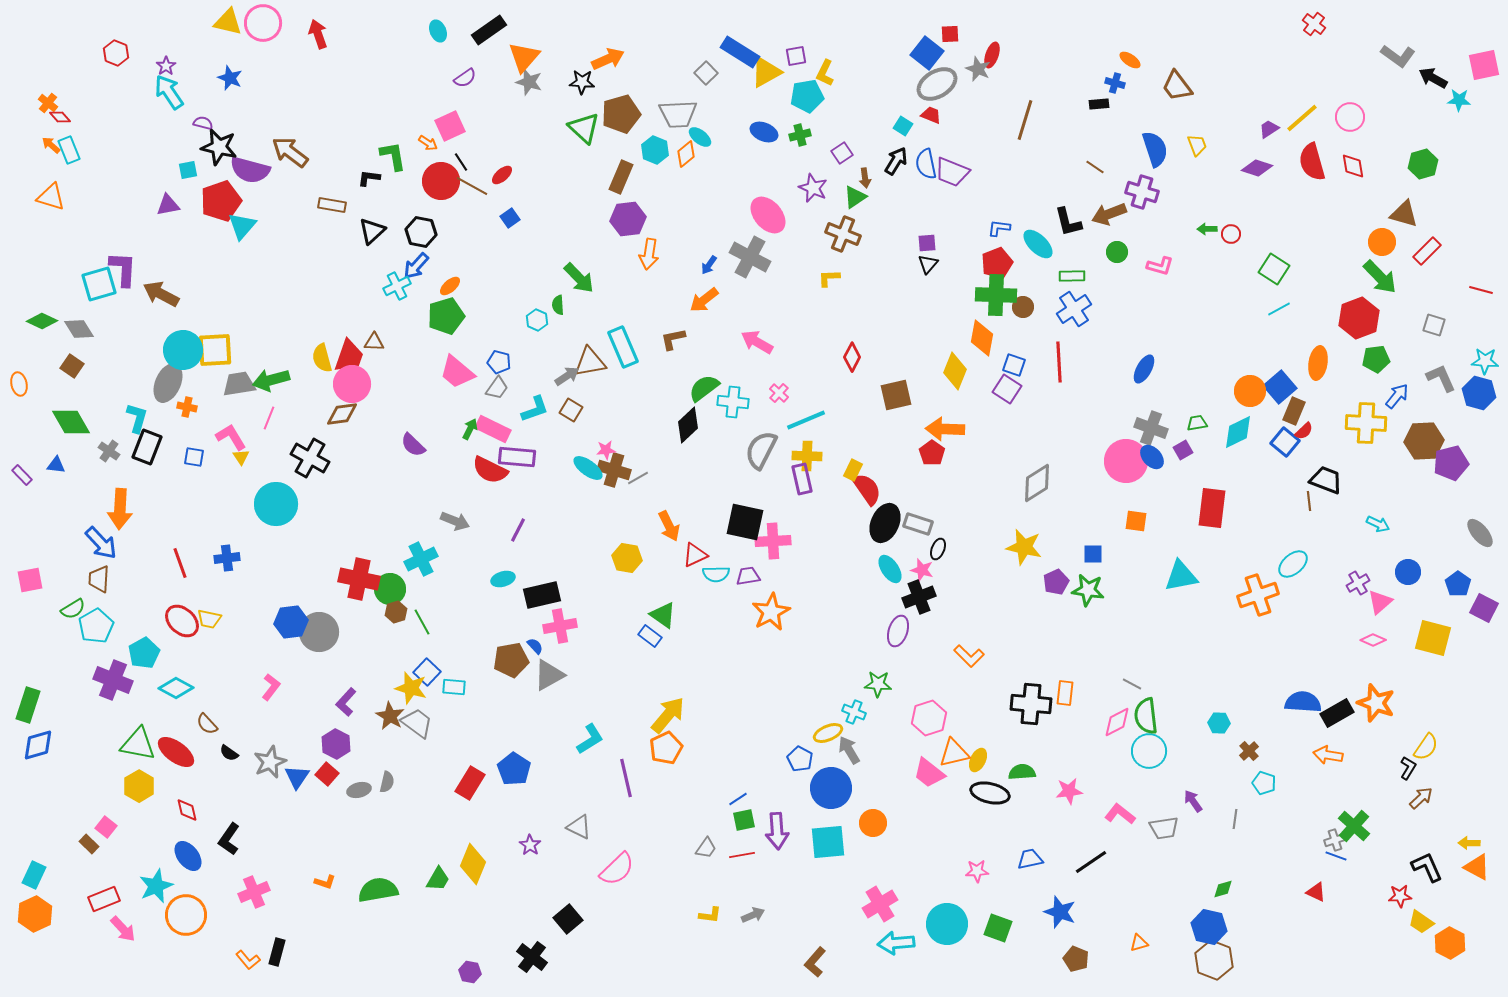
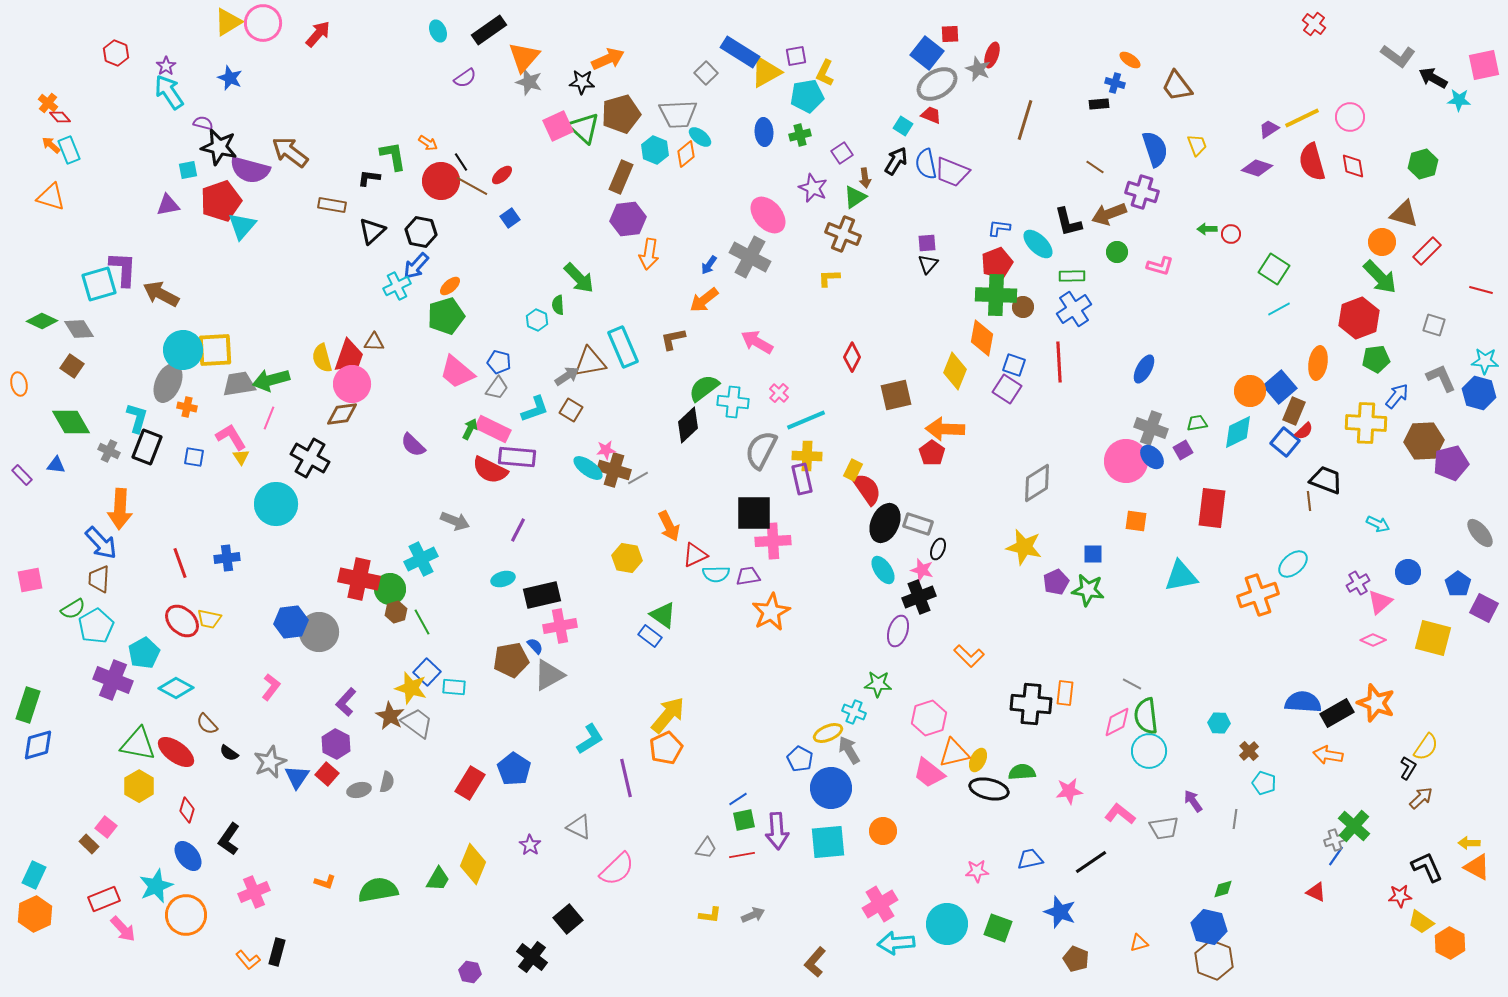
yellow triangle at (228, 22): rotated 44 degrees counterclockwise
red arrow at (318, 34): rotated 60 degrees clockwise
yellow line at (1302, 118): rotated 15 degrees clockwise
pink square at (450, 126): moved 108 px right
blue ellipse at (764, 132): rotated 64 degrees clockwise
gray cross at (109, 451): rotated 10 degrees counterclockwise
black square at (745, 522): moved 9 px right, 9 px up; rotated 12 degrees counterclockwise
cyan ellipse at (890, 569): moved 7 px left, 1 px down
black ellipse at (990, 793): moved 1 px left, 4 px up
red diamond at (187, 810): rotated 30 degrees clockwise
orange circle at (873, 823): moved 10 px right, 8 px down
blue line at (1336, 856): rotated 75 degrees counterclockwise
